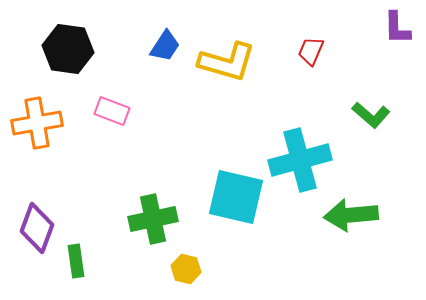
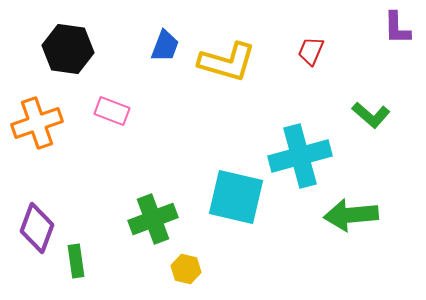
blue trapezoid: rotated 12 degrees counterclockwise
orange cross: rotated 9 degrees counterclockwise
cyan cross: moved 4 px up
green cross: rotated 9 degrees counterclockwise
